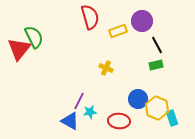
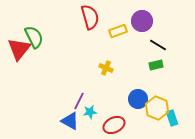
black line: moved 1 px right; rotated 30 degrees counterclockwise
red ellipse: moved 5 px left, 4 px down; rotated 30 degrees counterclockwise
